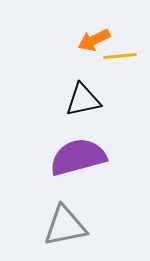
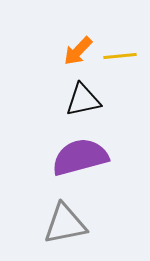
orange arrow: moved 16 px left, 11 px down; rotated 20 degrees counterclockwise
purple semicircle: moved 2 px right
gray triangle: moved 2 px up
